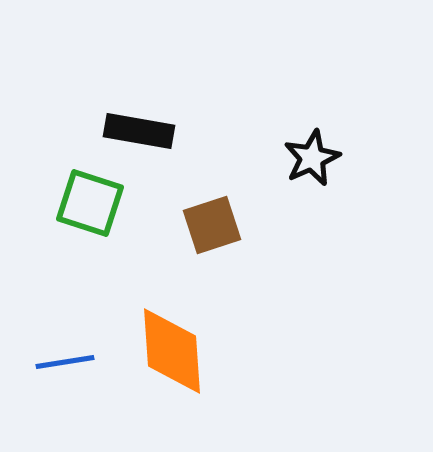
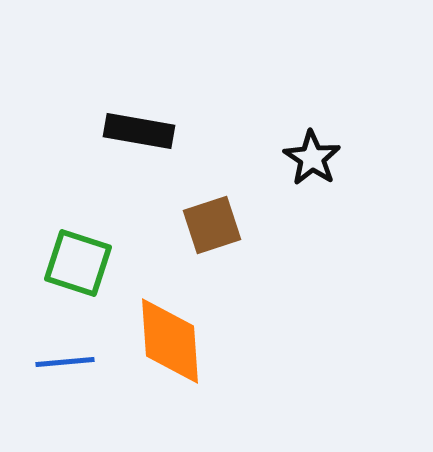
black star: rotated 14 degrees counterclockwise
green square: moved 12 px left, 60 px down
orange diamond: moved 2 px left, 10 px up
blue line: rotated 4 degrees clockwise
